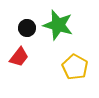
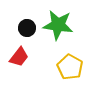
green star: rotated 8 degrees counterclockwise
yellow pentagon: moved 5 px left
